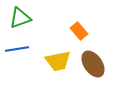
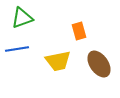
green triangle: moved 2 px right
orange rectangle: rotated 24 degrees clockwise
brown ellipse: moved 6 px right
